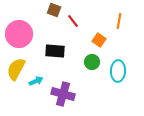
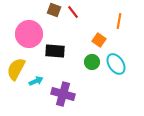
red line: moved 9 px up
pink circle: moved 10 px right
cyan ellipse: moved 2 px left, 7 px up; rotated 35 degrees counterclockwise
